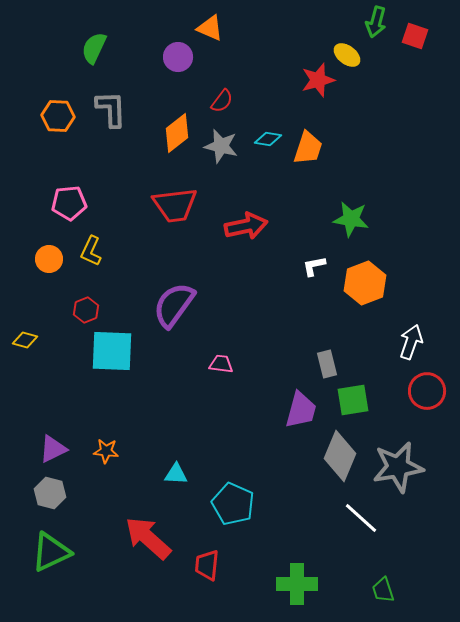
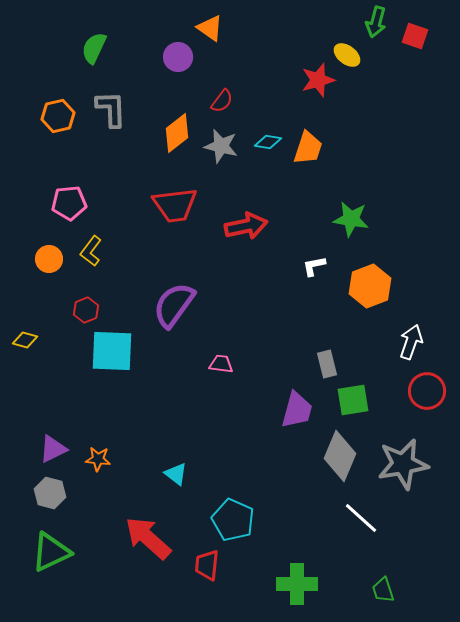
orange triangle at (210, 28): rotated 12 degrees clockwise
orange hexagon at (58, 116): rotated 16 degrees counterclockwise
cyan diamond at (268, 139): moved 3 px down
yellow L-shape at (91, 251): rotated 12 degrees clockwise
orange hexagon at (365, 283): moved 5 px right, 3 px down
purple trapezoid at (301, 410): moved 4 px left
orange star at (106, 451): moved 8 px left, 8 px down
gray star at (398, 467): moved 5 px right, 3 px up
cyan triangle at (176, 474): rotated 35 degrees clockwise
cyan pentagon at (233, 504): moved 16 px down
